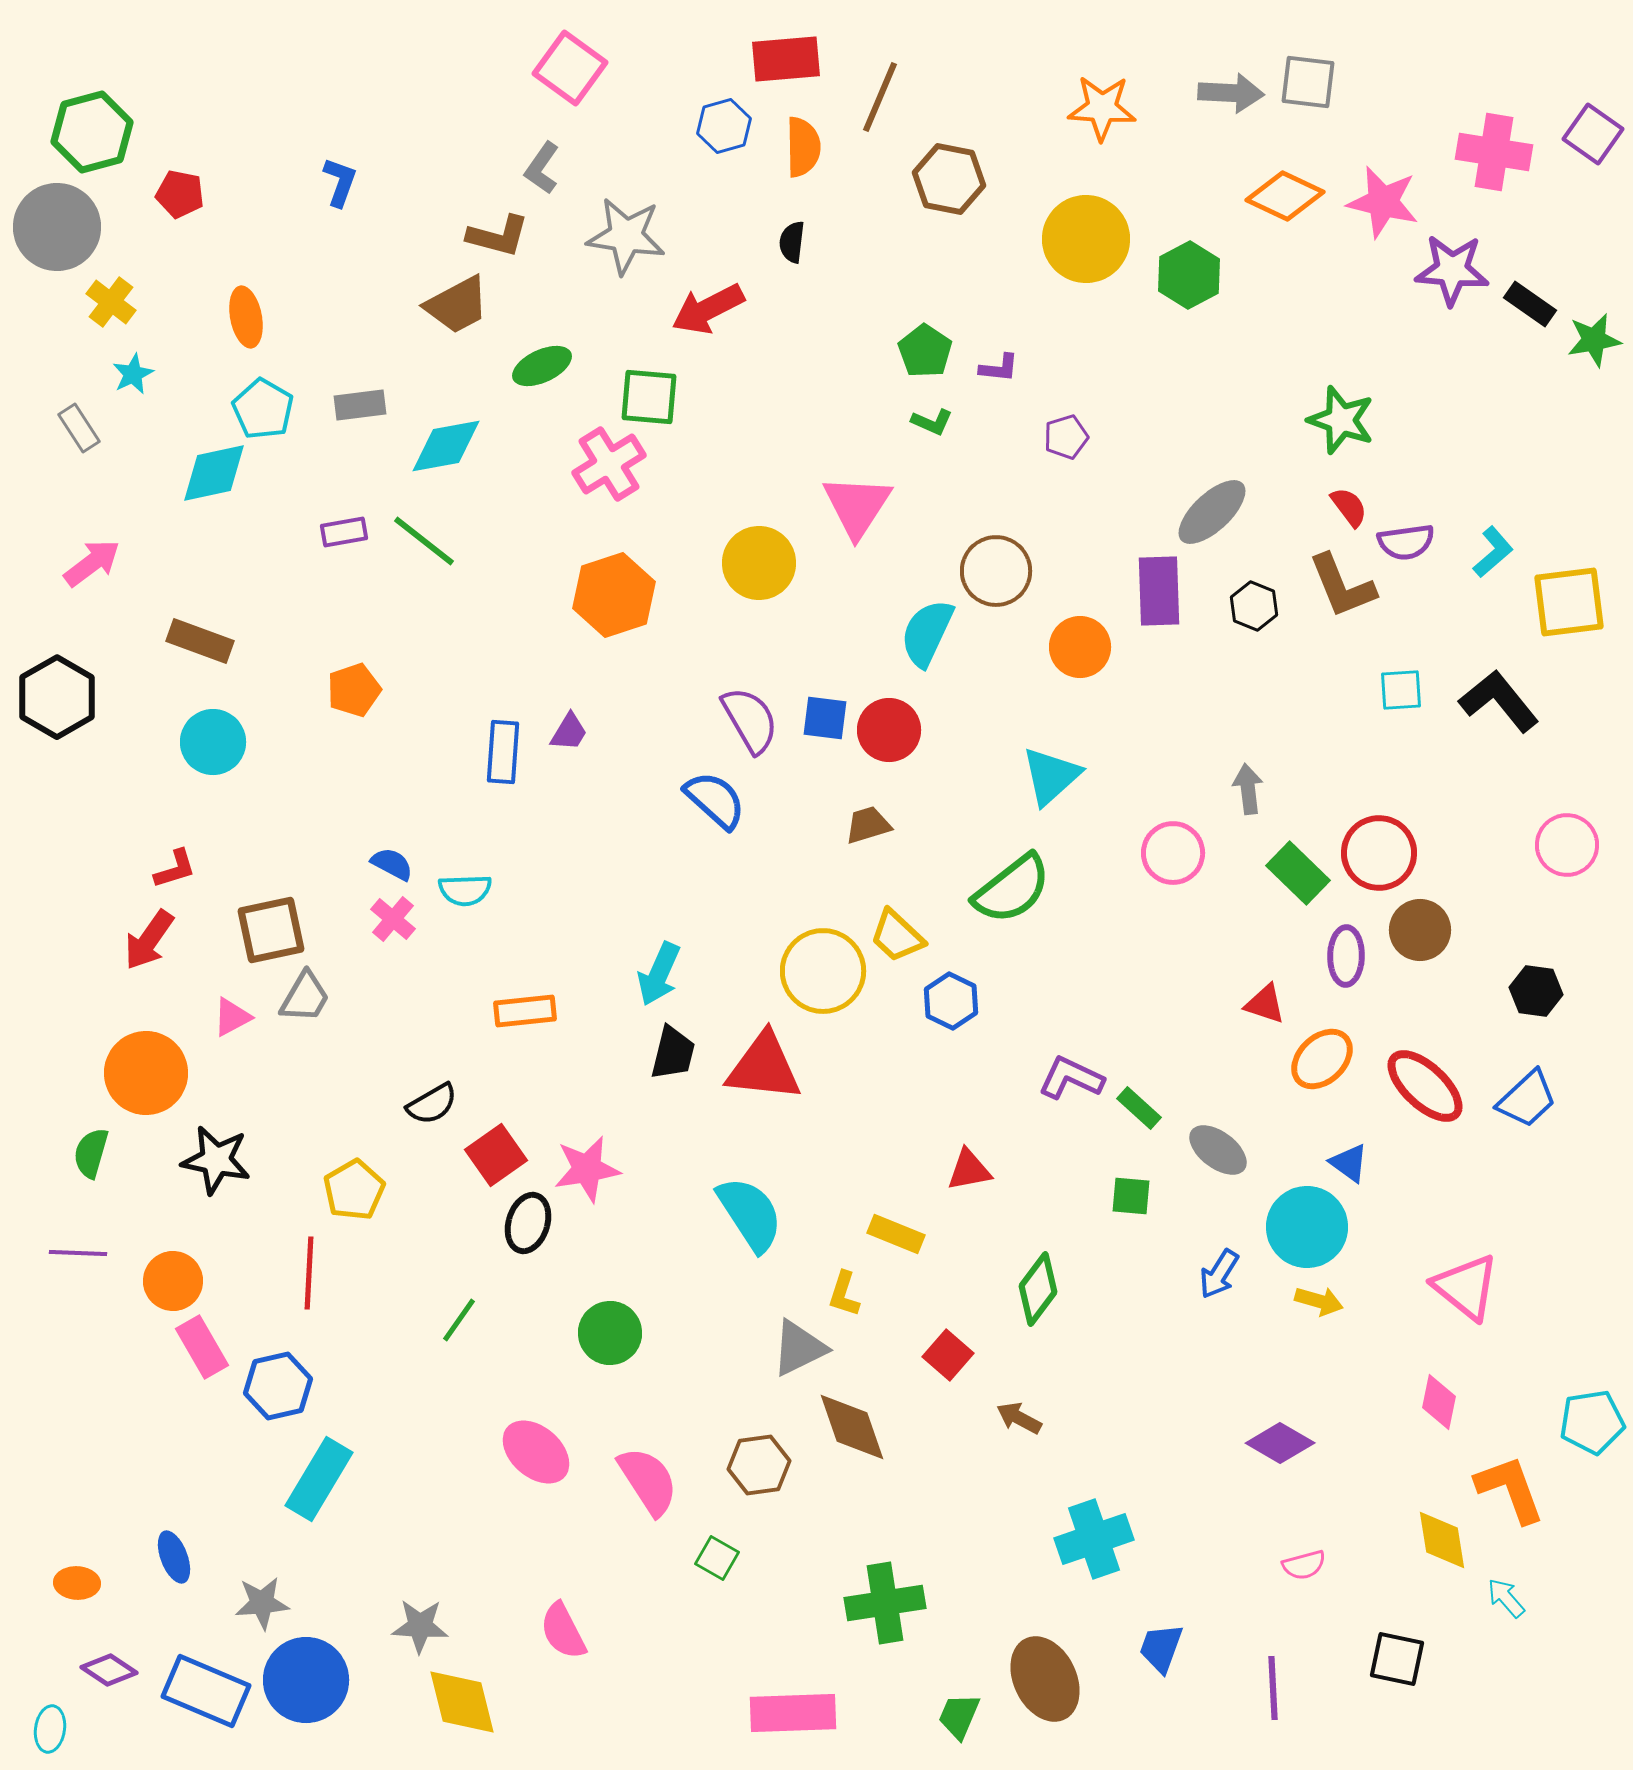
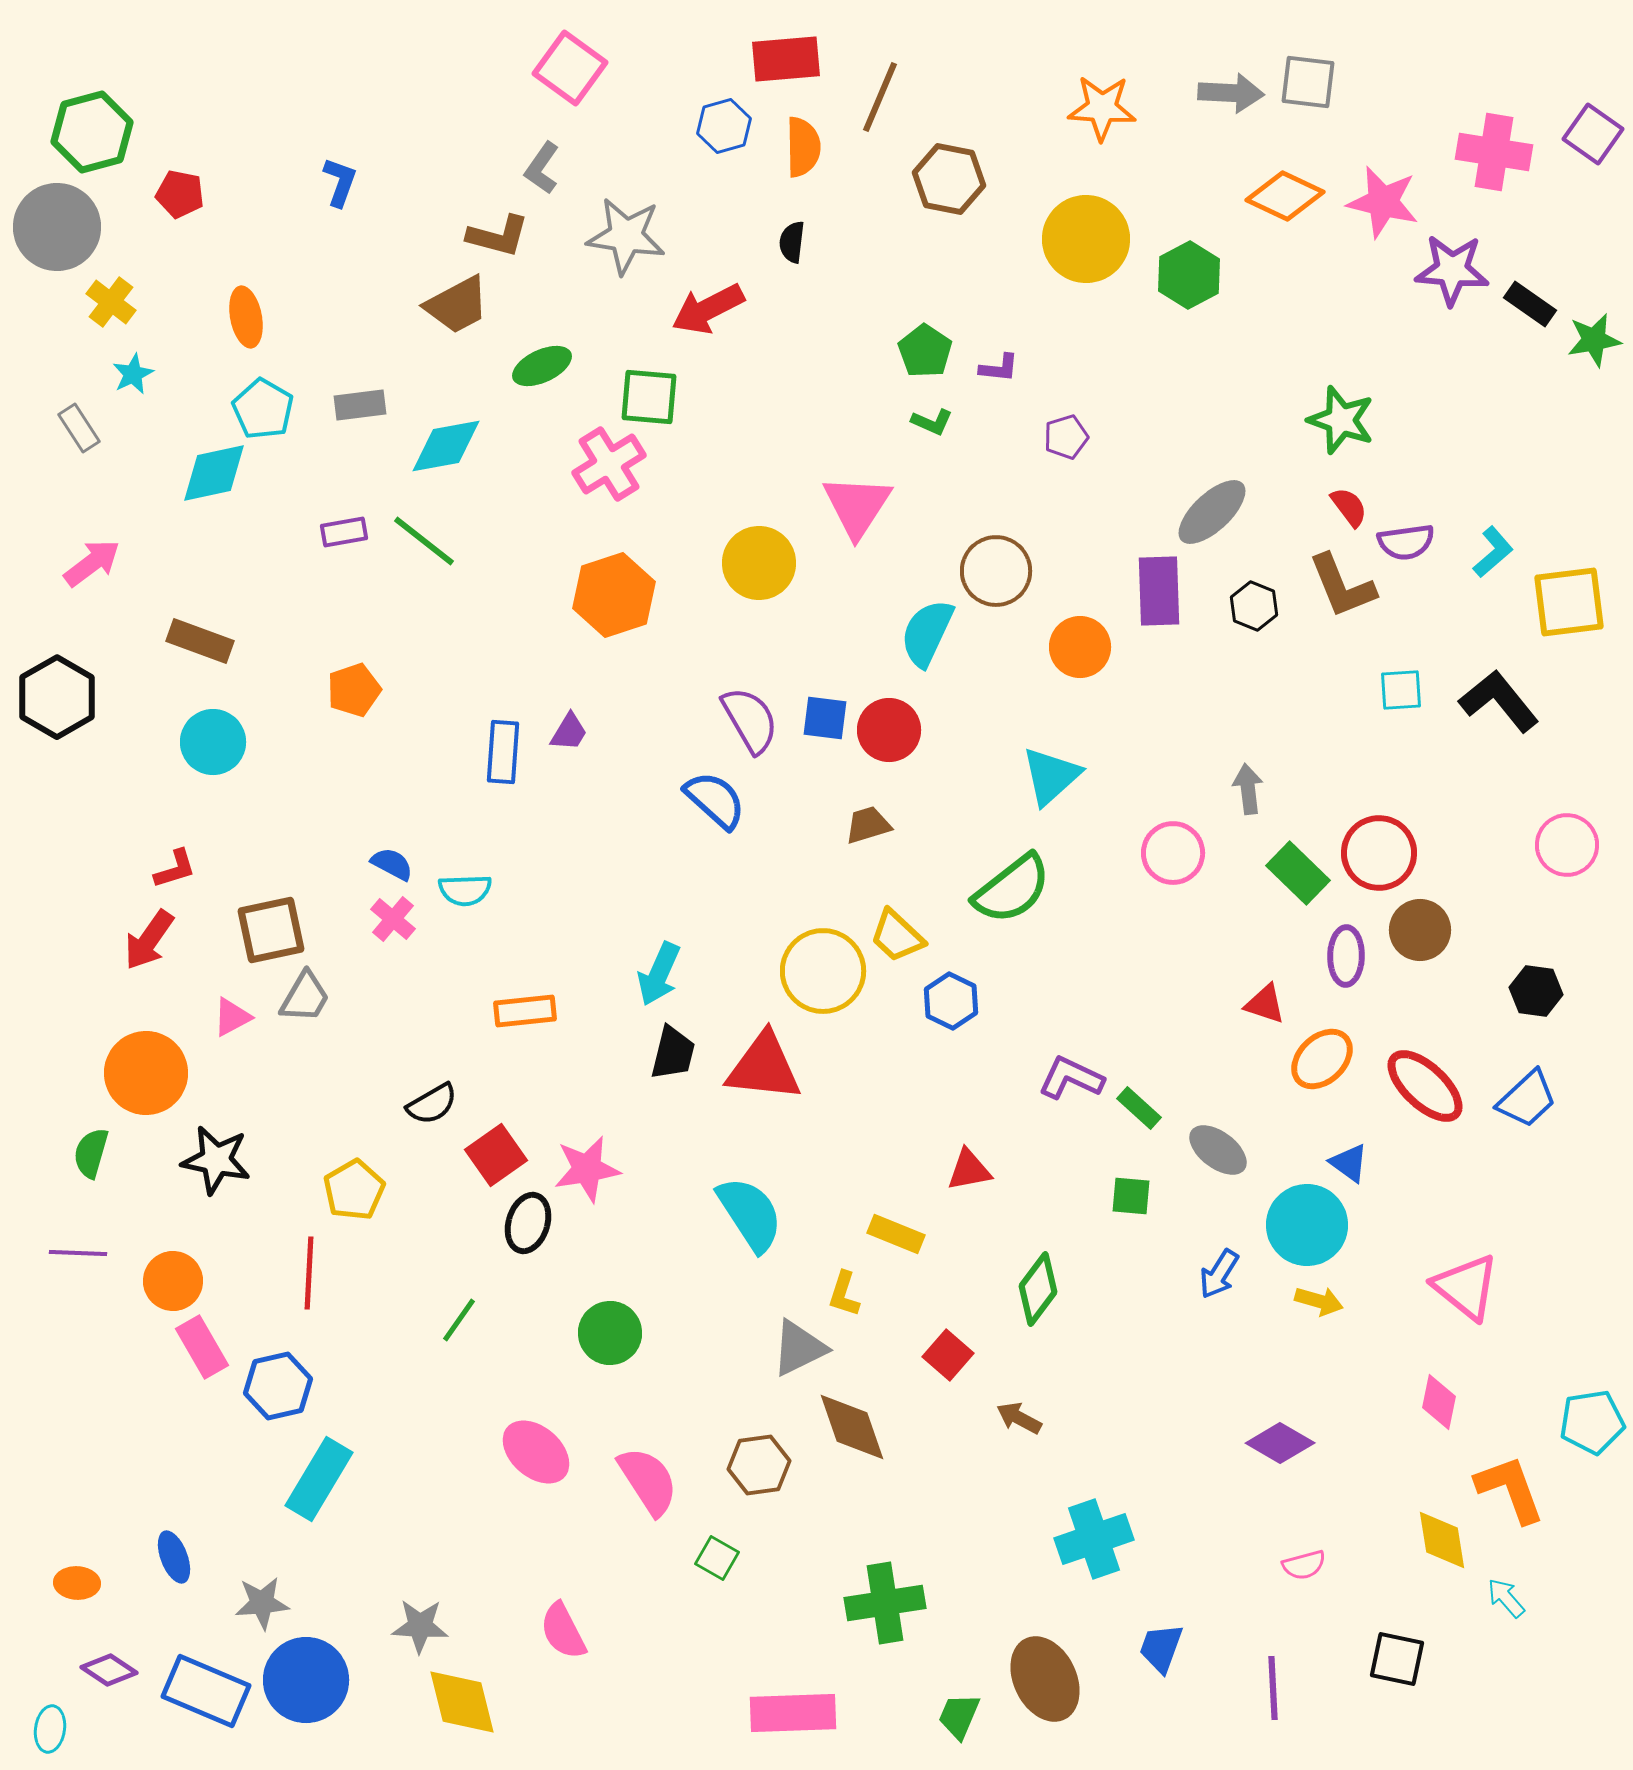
cyan circle at (1307, 1227): moved 2 px up
